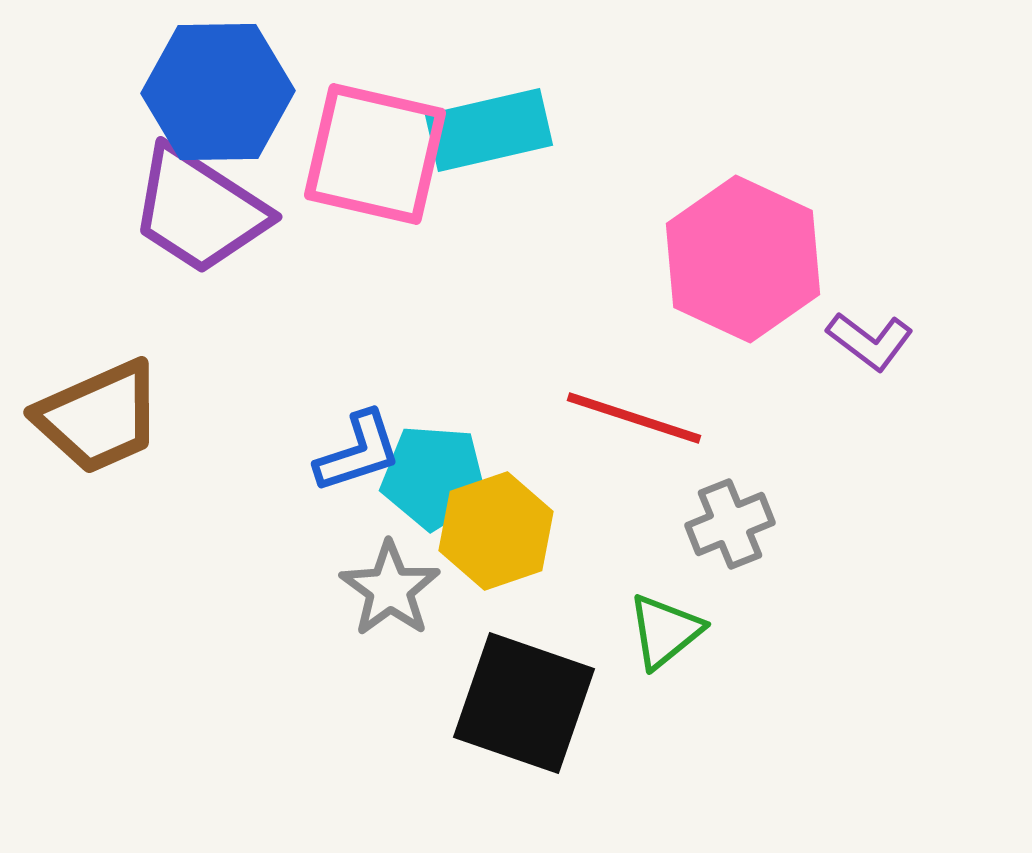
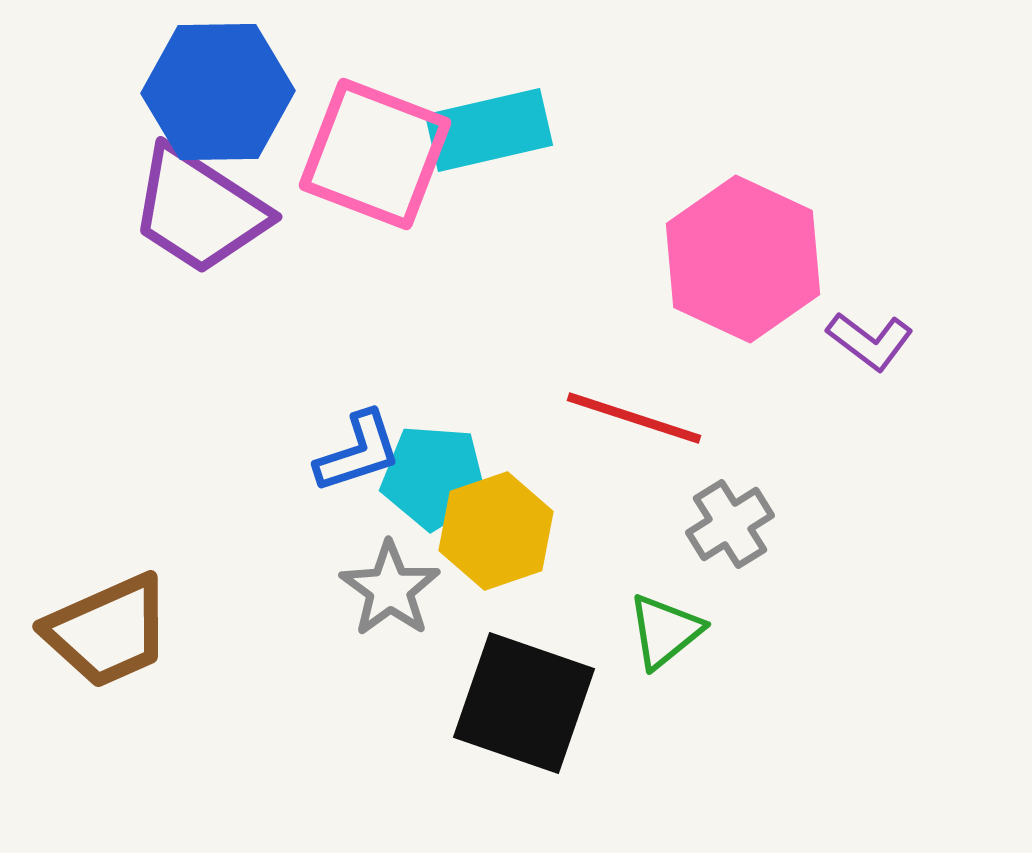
pink square: rotated 8 degrees clockwise
brown trapezoid: moved 9 px right, 214 px down
gray cross: rotated 10 degrees counterclockwise
